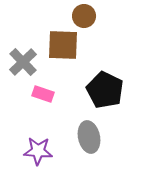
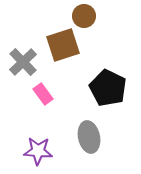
brown square: rotated 20 degrees counterclockwise
black pentagon: moved 3 px right, 2 px up
pink rectangle: rotated 35 degrees clockwise
